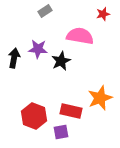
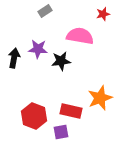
black star: rotated 18 degrees clockwise
